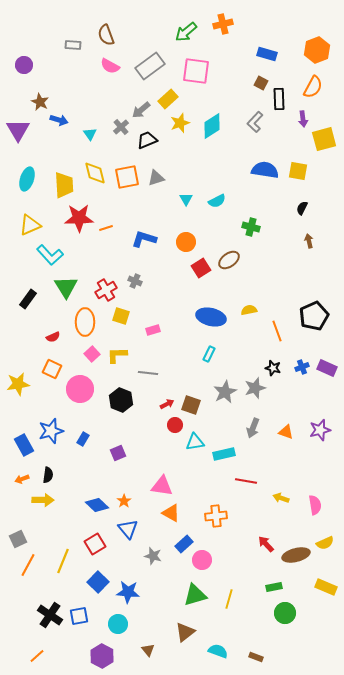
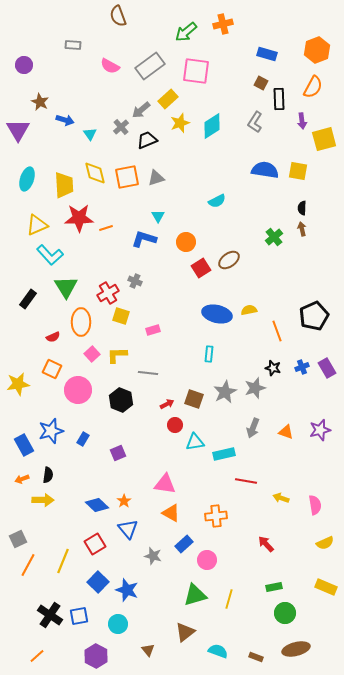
brown semicircle at (106, 35): moved 12 px right, 19 px up
purple arrow at (303, 119): moved 1 px left, 2 px down
blue arrow at (59, 120): moved 6 px right
gray L-shape at (255, 122): rotated 10 degrees counterclockwise
cyan triangle at (186, 199): moved 28 px left, 17 px down
black semicircle at (302, 208): rotated 24 degrees counterclockwise
yellow triangle at (30, 225): moved 7 px right
green cross at (251, 227): moved 23 px right, 10 px down; rotated 36 degrees clockwise
brown arrow at (309, 241): moved 7 px left, 12 px up
red cross at (106, 290): moved 2 px right, 3 px down
blue ellipse at (211, 317): moved 6 px right, 3 px up
orange ellipse at (85, 322): moved 4 px left
cyan rectangle at (209, 354): rotated 21 degrees counterclockwise
purple rectangle at (327, 368): rotated 36 degrees clockwise
pink circle at (80, 389): moved 2 px left, 1 px down
brown square at (191, 405): moved 3 px right, 6 px up
pink triangle at (162, 486): moved 3 px right, 2 px up
brown ellipse at (296, 555): moved 94 px down
pink circle at (202, 560): moved 5 px right
blue star at (128, 592): moved 1 px left, 2 px up; rotated 15 degrees clockwise
purple hexagon at (102, 656): moved 6 px left
